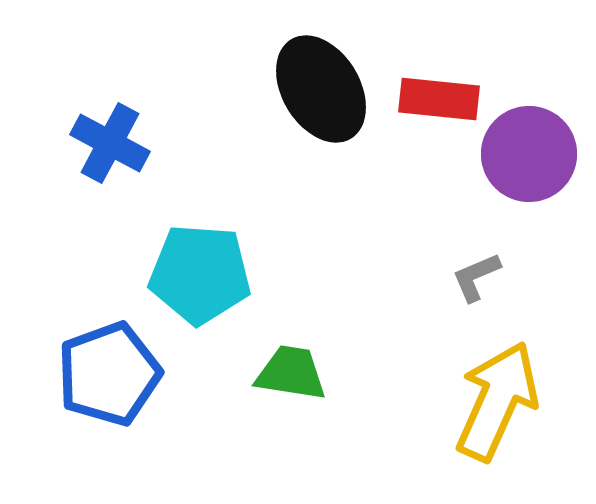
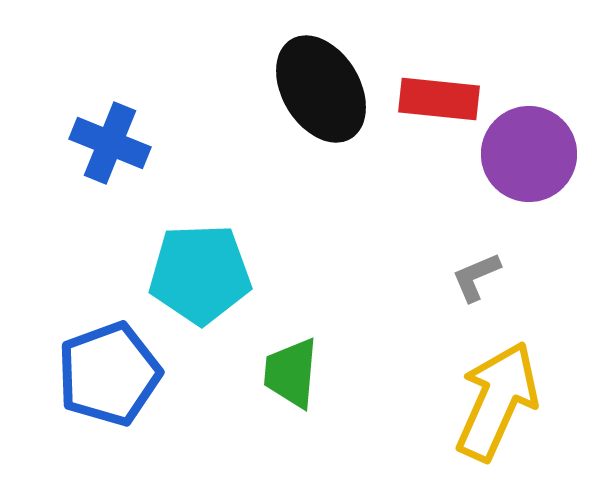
blue cross: rotated 6 degrees counterclockwise
cyan pentagon: rotated 6 degrees counterclockwise
green trapezoid: rotated 94 degrees counterclockwise
